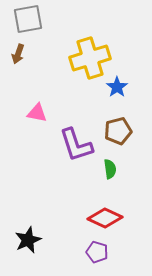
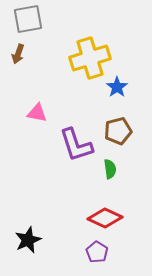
purple pentagon: rotated 15 degrees clockwise
